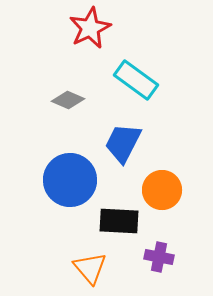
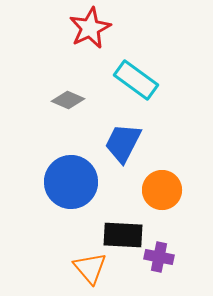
blue circle: moved 1 px right, 2 px down
black rectangle: moved 4 px right, 14 px down
